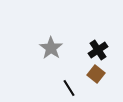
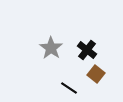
black cross: moved 11 px left; rotated 18 degrees counterclockwise
black line: rotated 24 degrees counterclockwise
